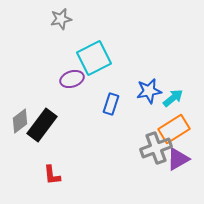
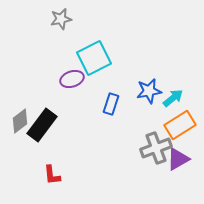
orange rectangle: moved 6 px right, 4 px up
